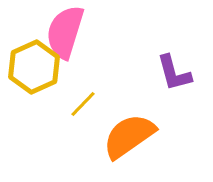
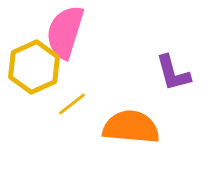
purple L-shape: moved 1 px left
yellow line: moved 11 px left; rotated 8 degrees clockwise
orange semicircle: moved 2 px right, 9 px up; rotated 40 degrees clockwise
